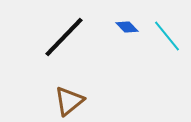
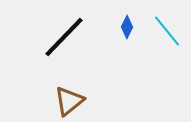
blue diamond: rotated 70 degrees clockwise
cyan line: moved 5 px up
